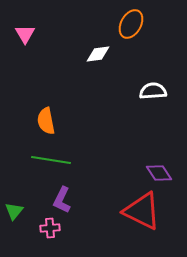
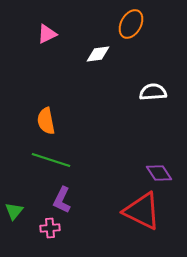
pink triangle: moved 22 px right; rotated 35 degrees clockwise
white semicircle: moved 1 px down
green line: rotated 9 degrees clockwise
